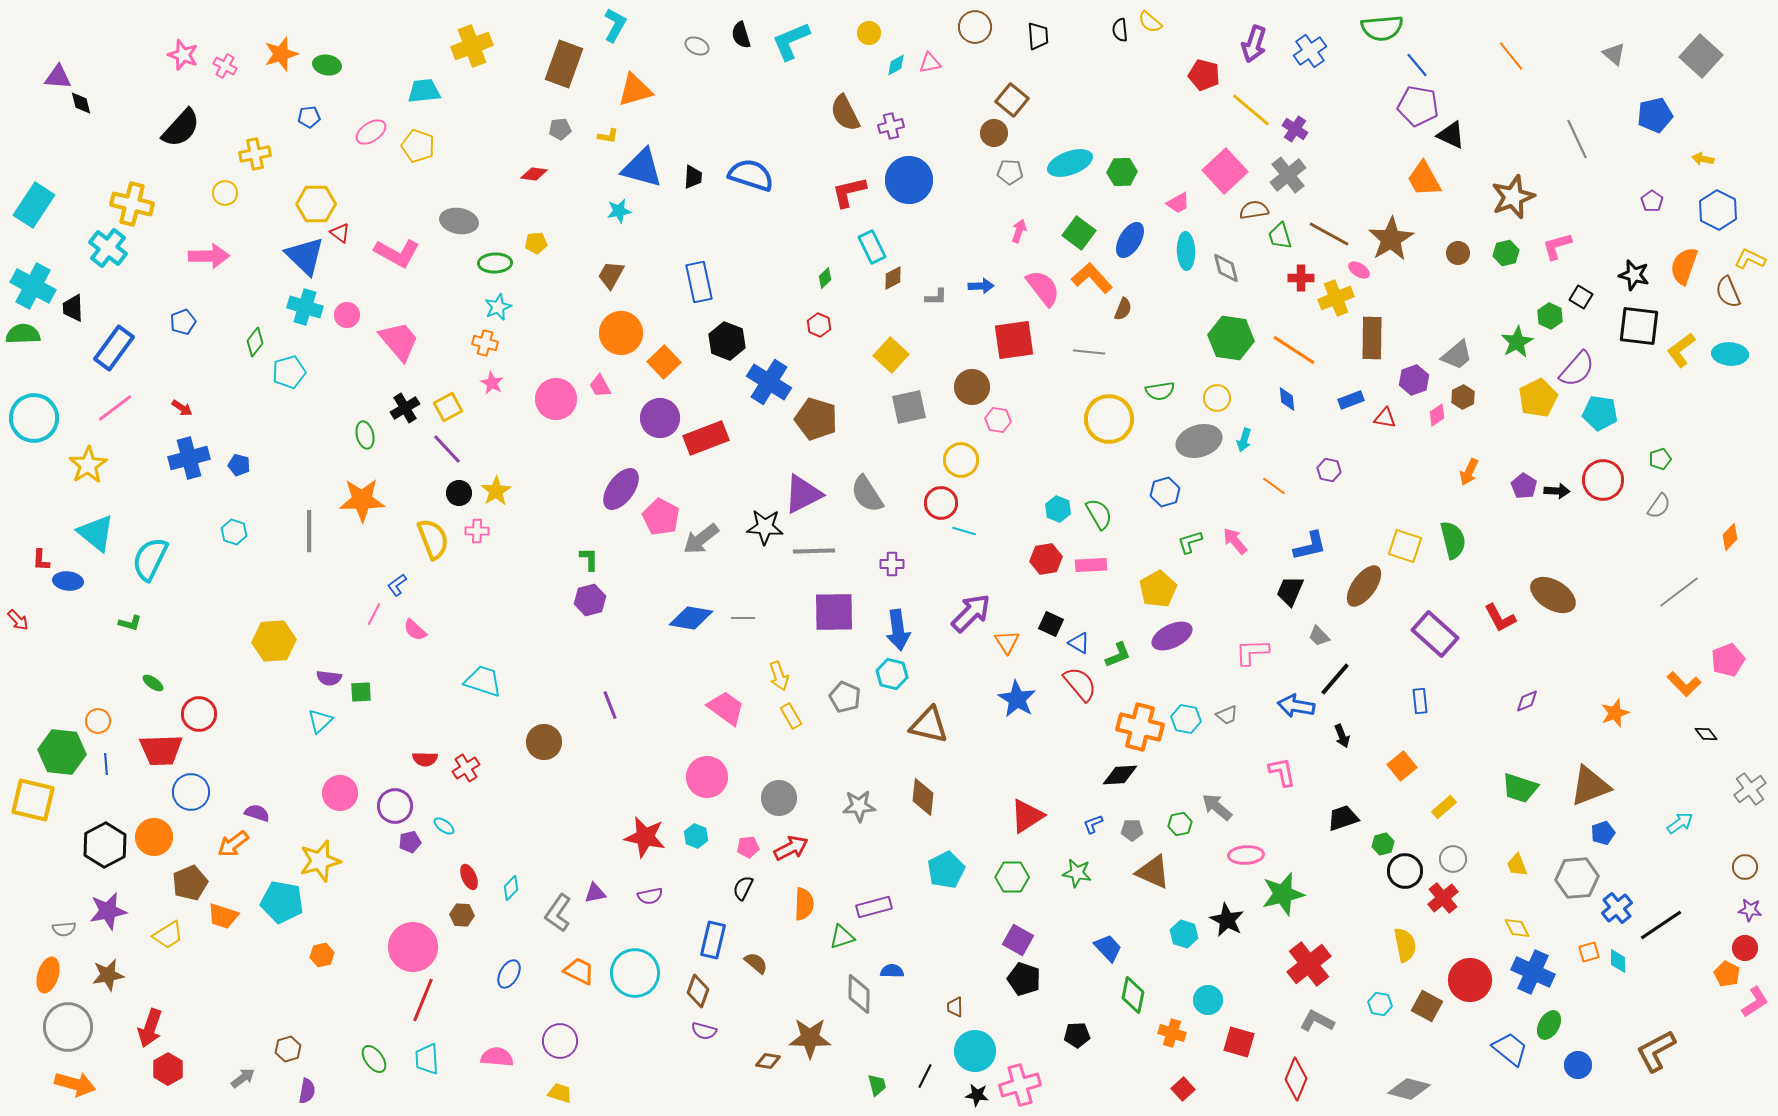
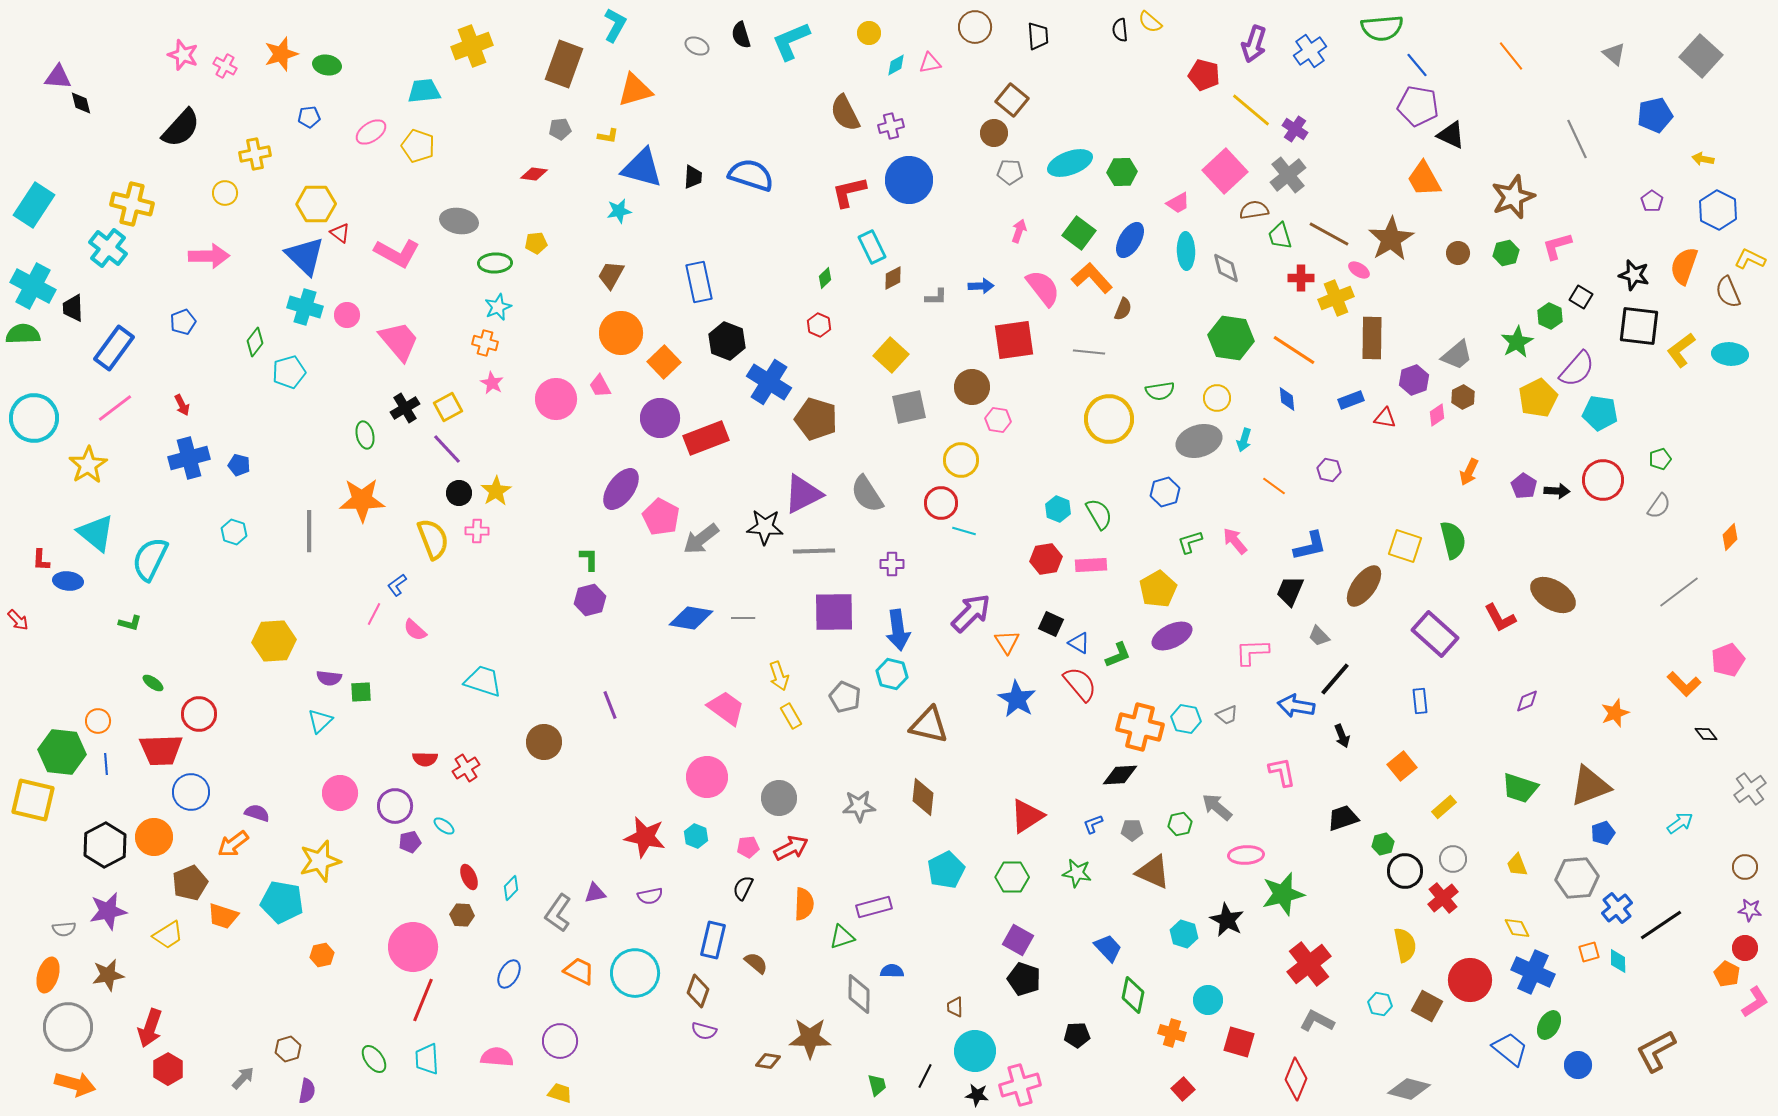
red arrow at (182, 408): moved 3 px up; rotated 30 degrees clockwise
gray arrow at (243, 1078): rotated 10 degrees counterclockwise
